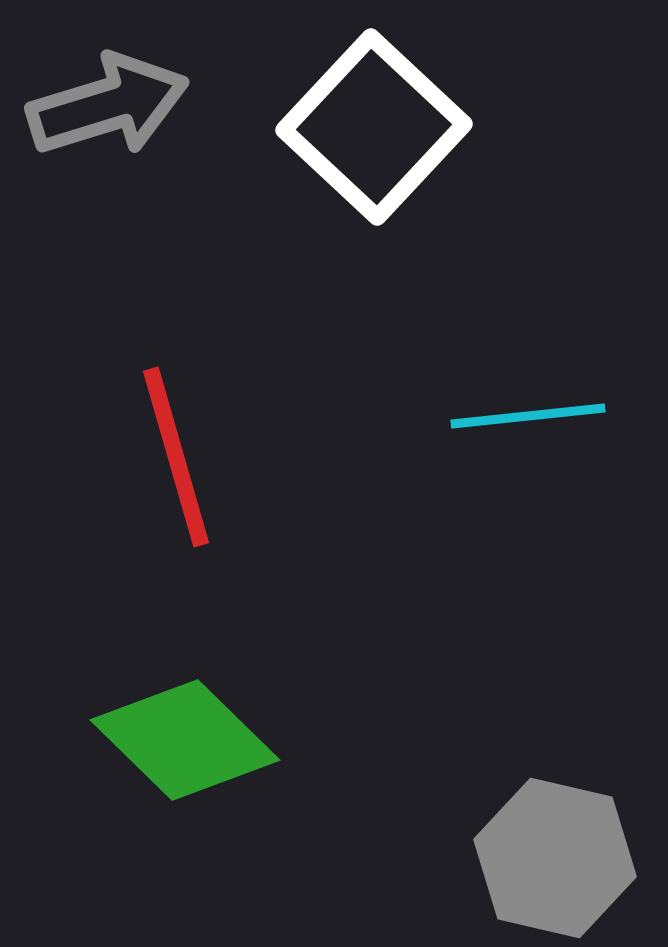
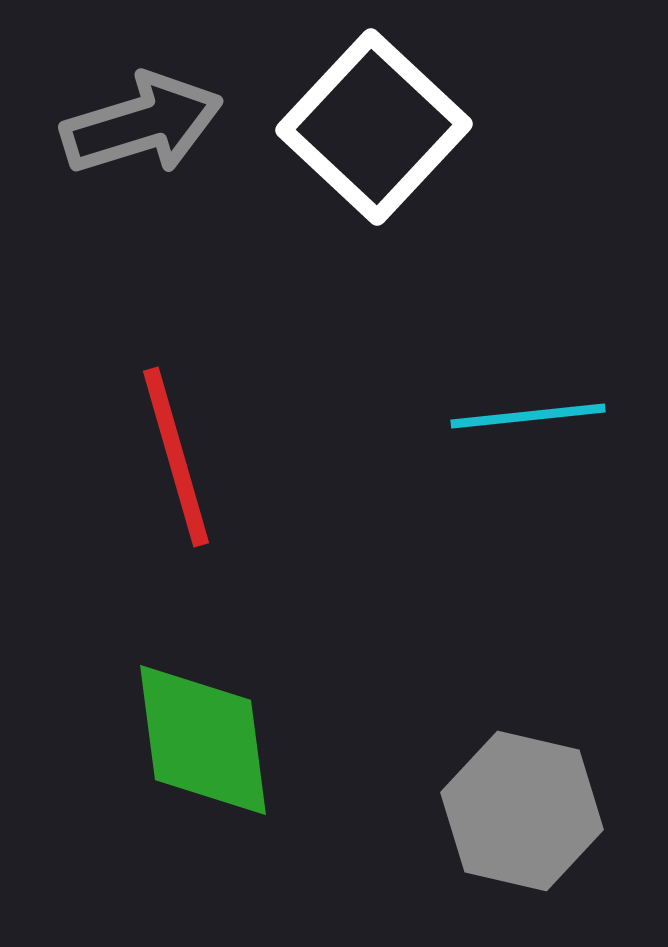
gray arrow: moved 34 px right, 19 px down
green diamond: moved 18 px right; rotated 38 degrees clockwise
gray hexagon: moved 33 px left, 47 px up
